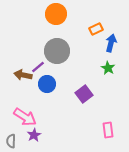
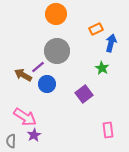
green star: moved 6 px left
brown arrow: rotated 18 degrees clockwise
